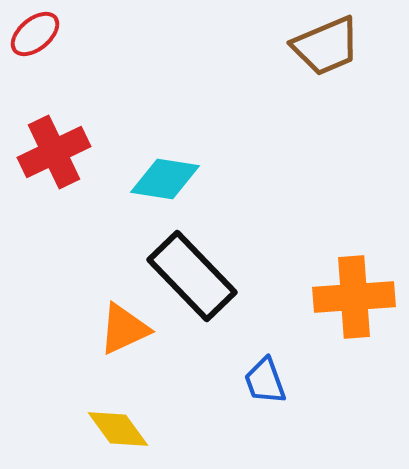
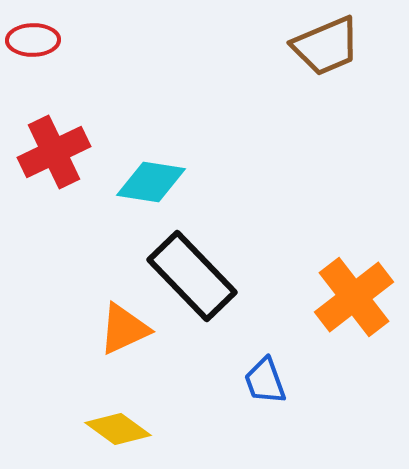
red ellipse: moved 2 px left, 6 px down; rotated 39 degrees clockwise
cyan diamond: moved 14 px left, 3 px down
orange cross: rotated 34 degrees counterclockwise
yellow diamond: rotated 18 degrees counterclockwise
